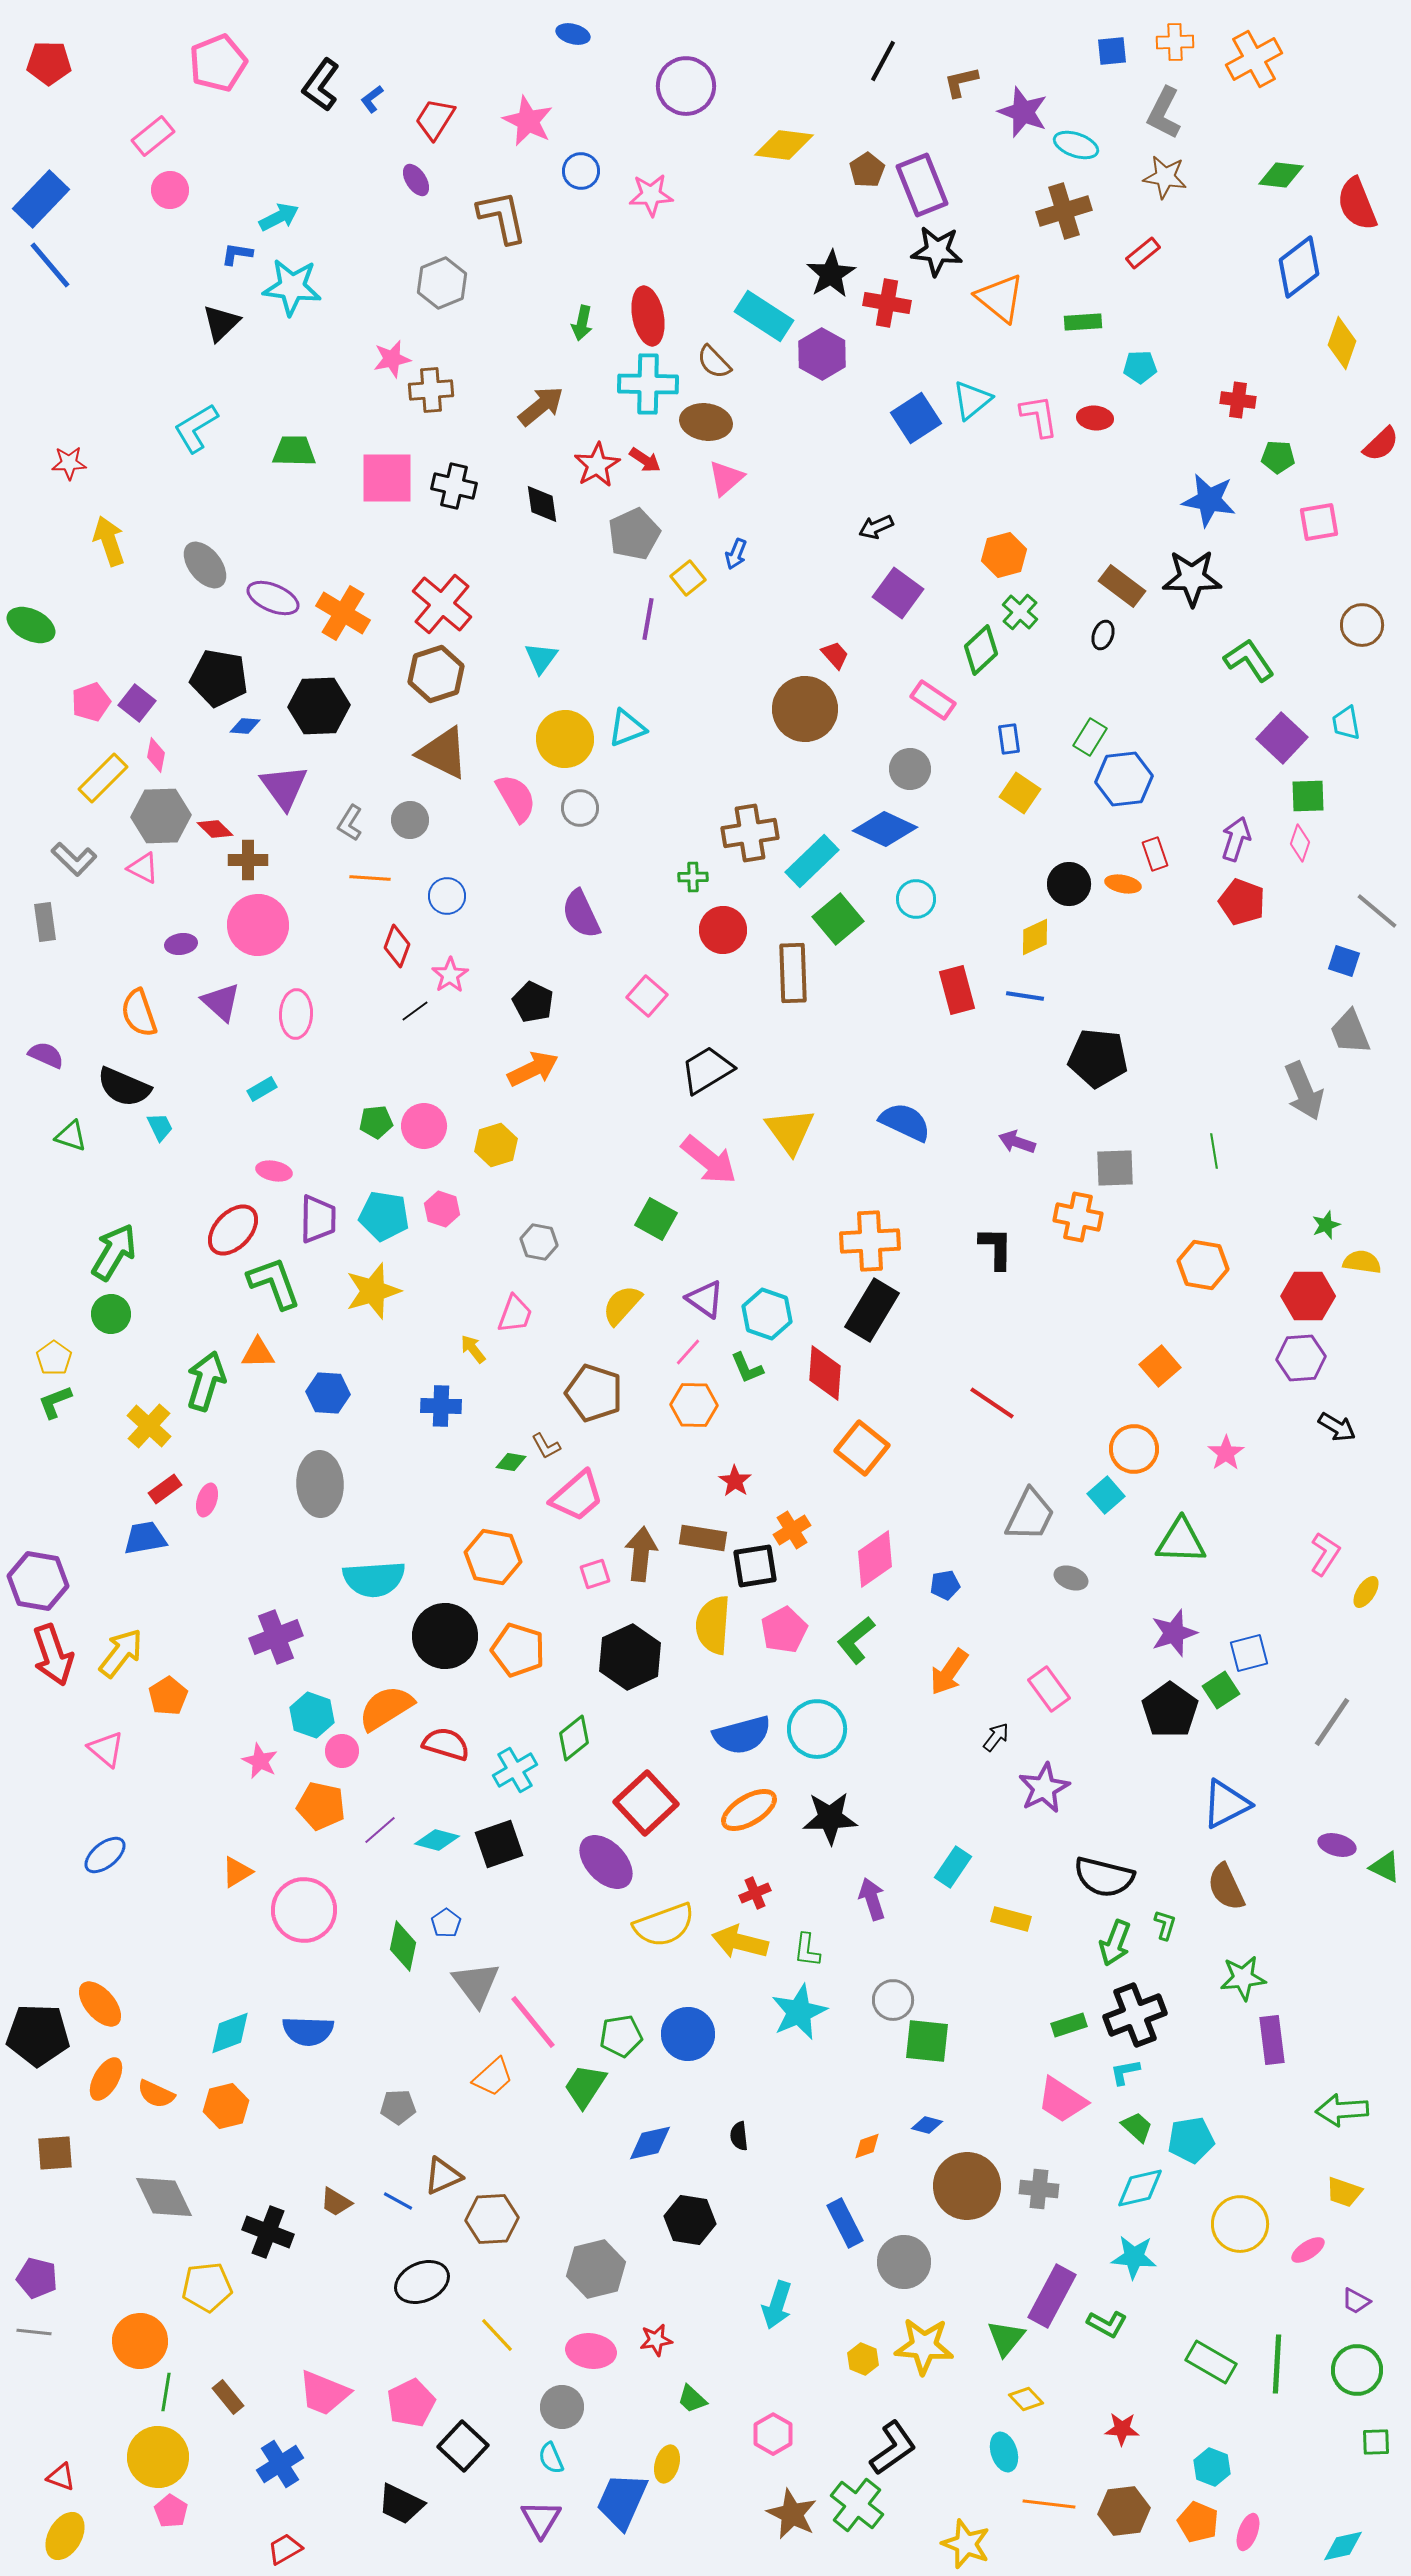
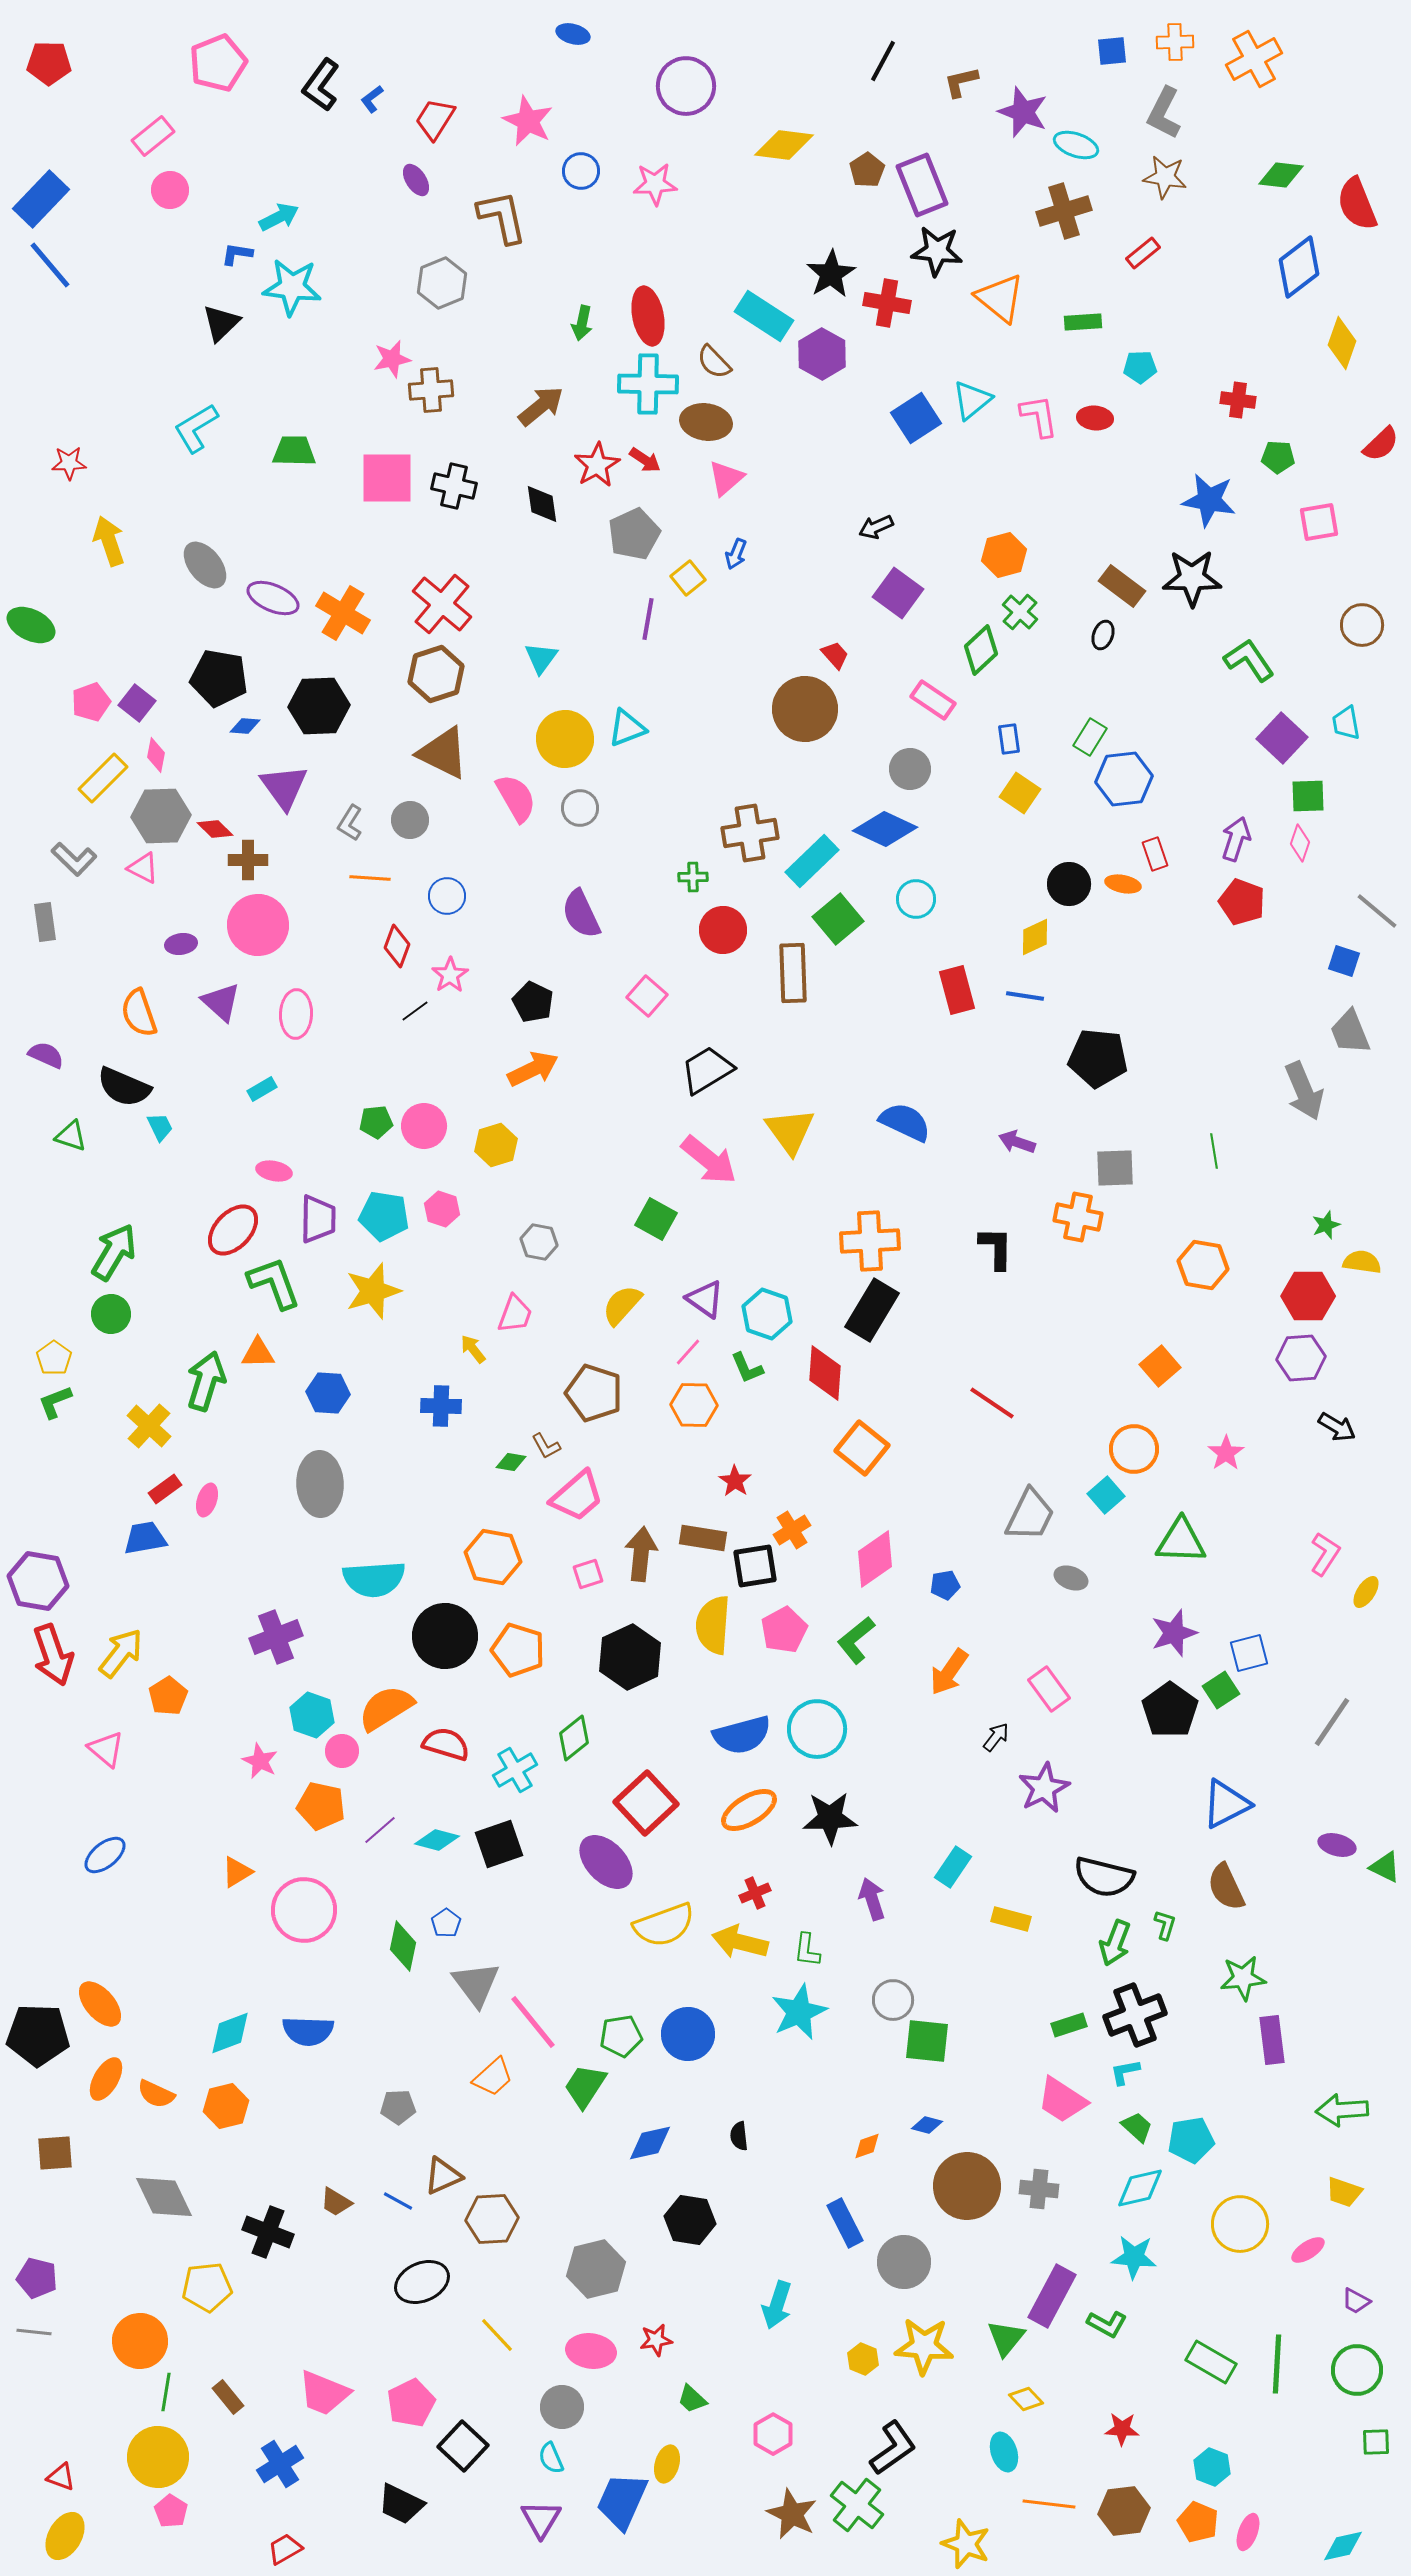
pink star at (651, 195): moved 4 px right, 11 px up
pink square at (595, 1574): moved 7 px left
